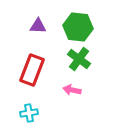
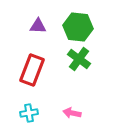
pink arrow: moved 23 px down
